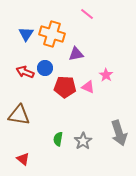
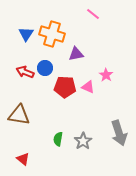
pink line: moved 6 px right
